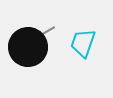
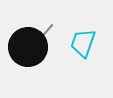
gray line: rotated 18 degrees counterclockwise
